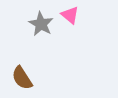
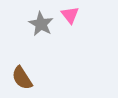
pink triangle: rotated 12 degrees clockwise
